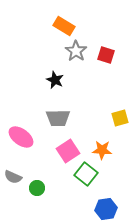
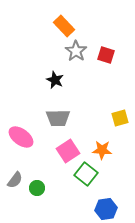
orange rectangle: rotated 15 degrees clockwise
gray semicircle: moved 2 px right, 3 px down; rotated 78 degrees counterclockwise
